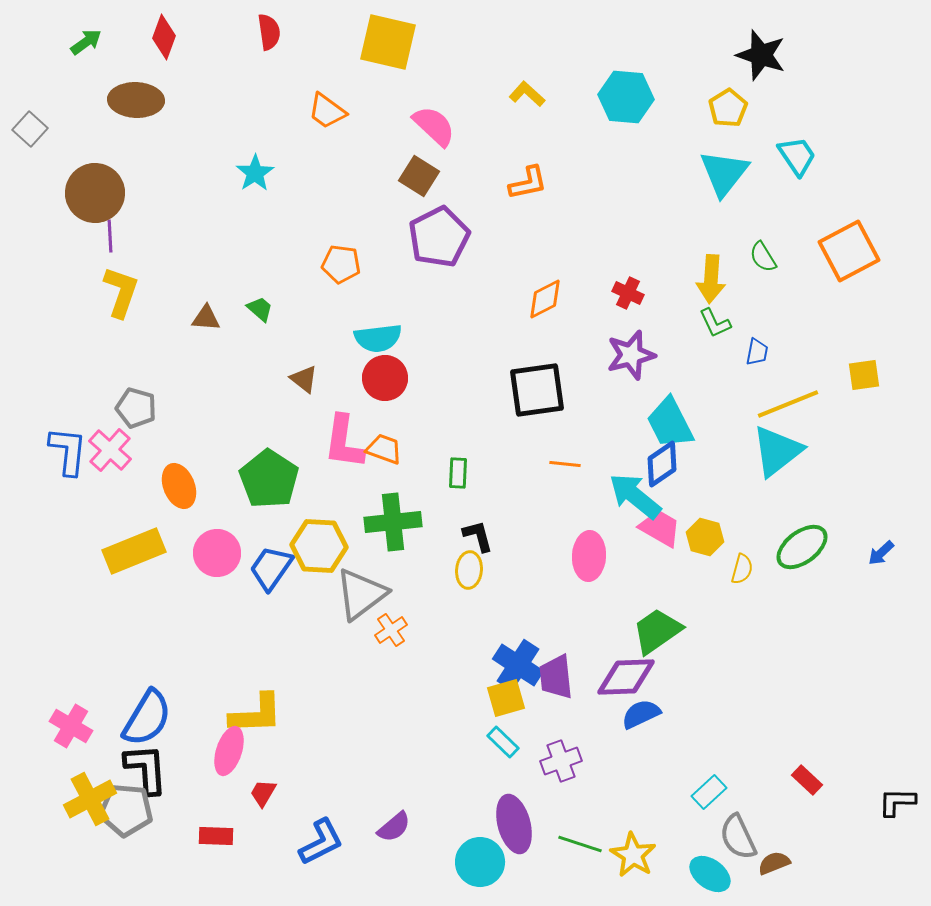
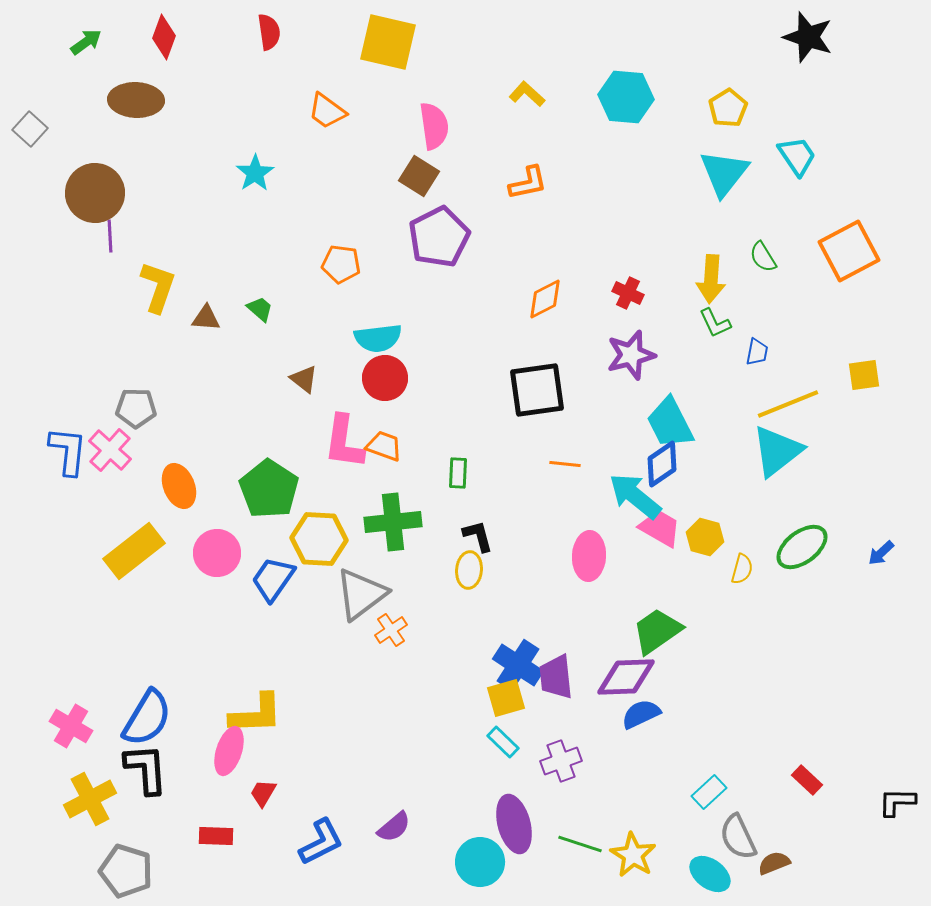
black star at (761, 55): moved 47 px right, 18 px up
pink semicircle at (434, 126): rotated 39 degrees clockwise
yellow L-shape at (121, 292): moved 37 px right, 5 px up
gray pentagon at (136, 408): rotated 15 degrees counterclockwise
orange trapezoid at (384, 449): moved 3 px up
green pentagon at (269, 479): moved 10 px down
yellow hexagon at (319, 546): moved 7 px up
yellow rectangle at (134, 551): rotated 16 degrees counterclockwise
blue trapezoid at (271, 568): moved 2 px right, 11 px down
gray pentagon at (126, 810): moved 61 px down; rotated 12 degrees clockwise
